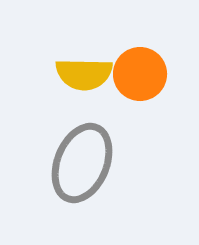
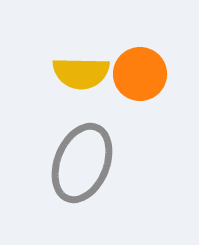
yellow semicircle: moved 3 px left, 1 px up
